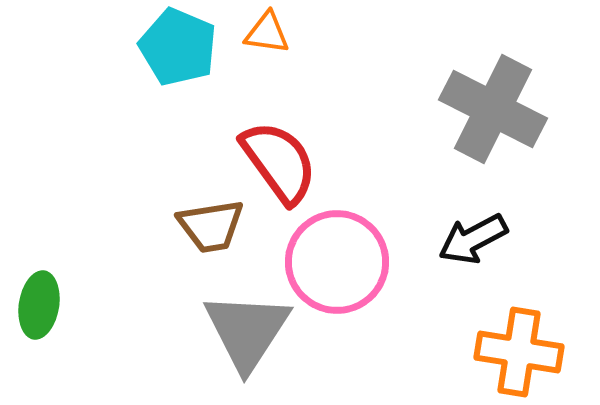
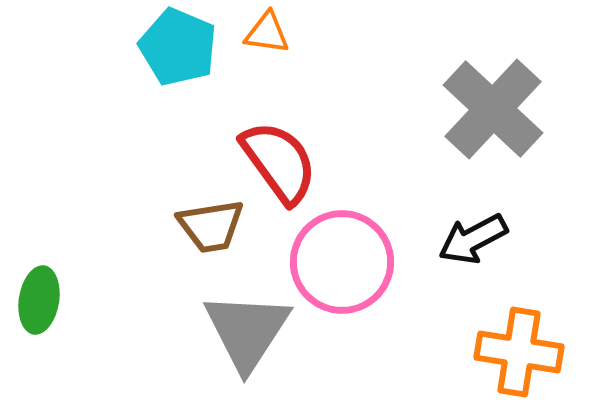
gray cross: rotated 16 degrees clockwise
pink circle: moved 5 px right
green ellipse: moved 5 px up
